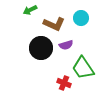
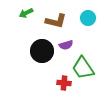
green arrow: moved 4 px left, 3 px down
cyan circle: moved 7 px right
brown L-shape: moved 2 px right, 3 px up; rotated 10 degrees counterclockwise
black circle: moved 1 px right, 3 px down
red cross: rotated 16 degrees counterclockwise
